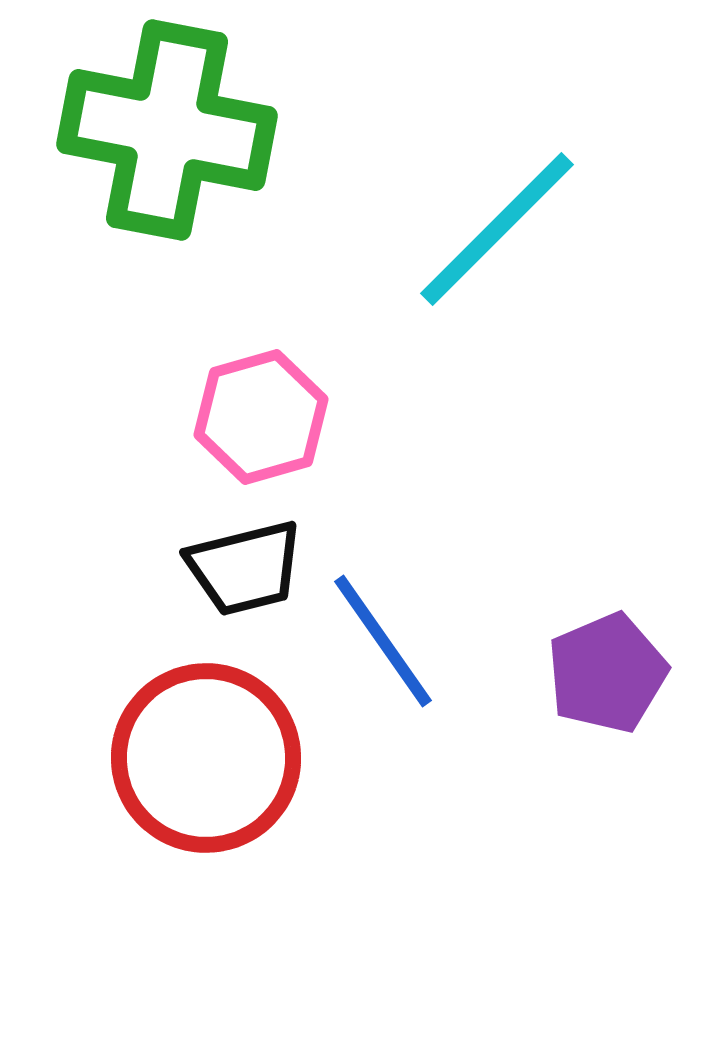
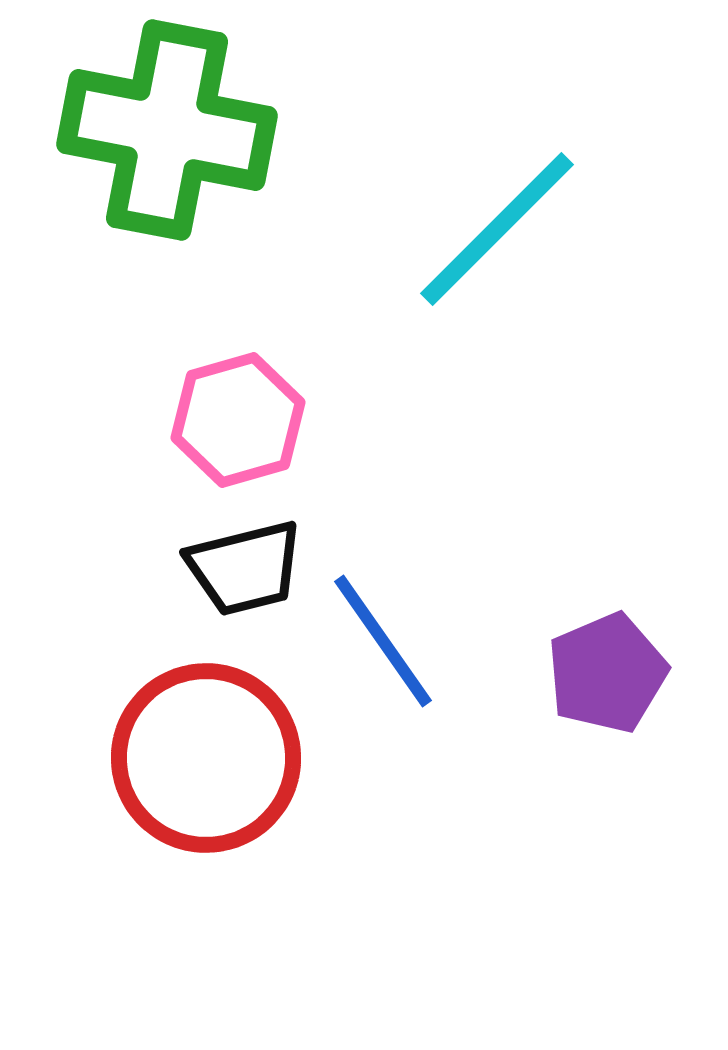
pink hexagon: moved 23 px left, 3 px down
